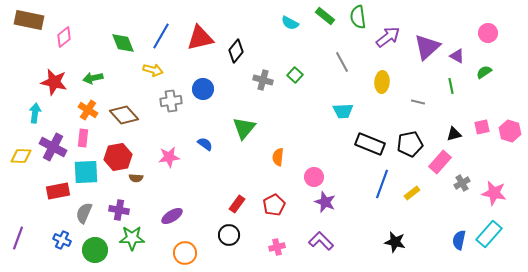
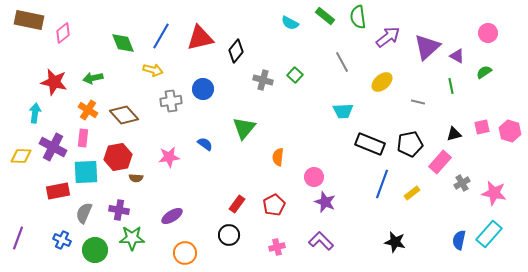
pink diamond at (64, 37): moved 1 px left, 4 px up
yellow ellipse at (382, 82): rotated 45 degrees clockwise
